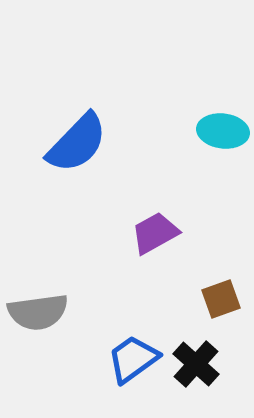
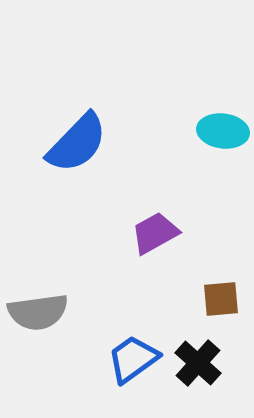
brown square: rotated 15 degrees clockwise
black cross: moved 2 px right, 1 px up
